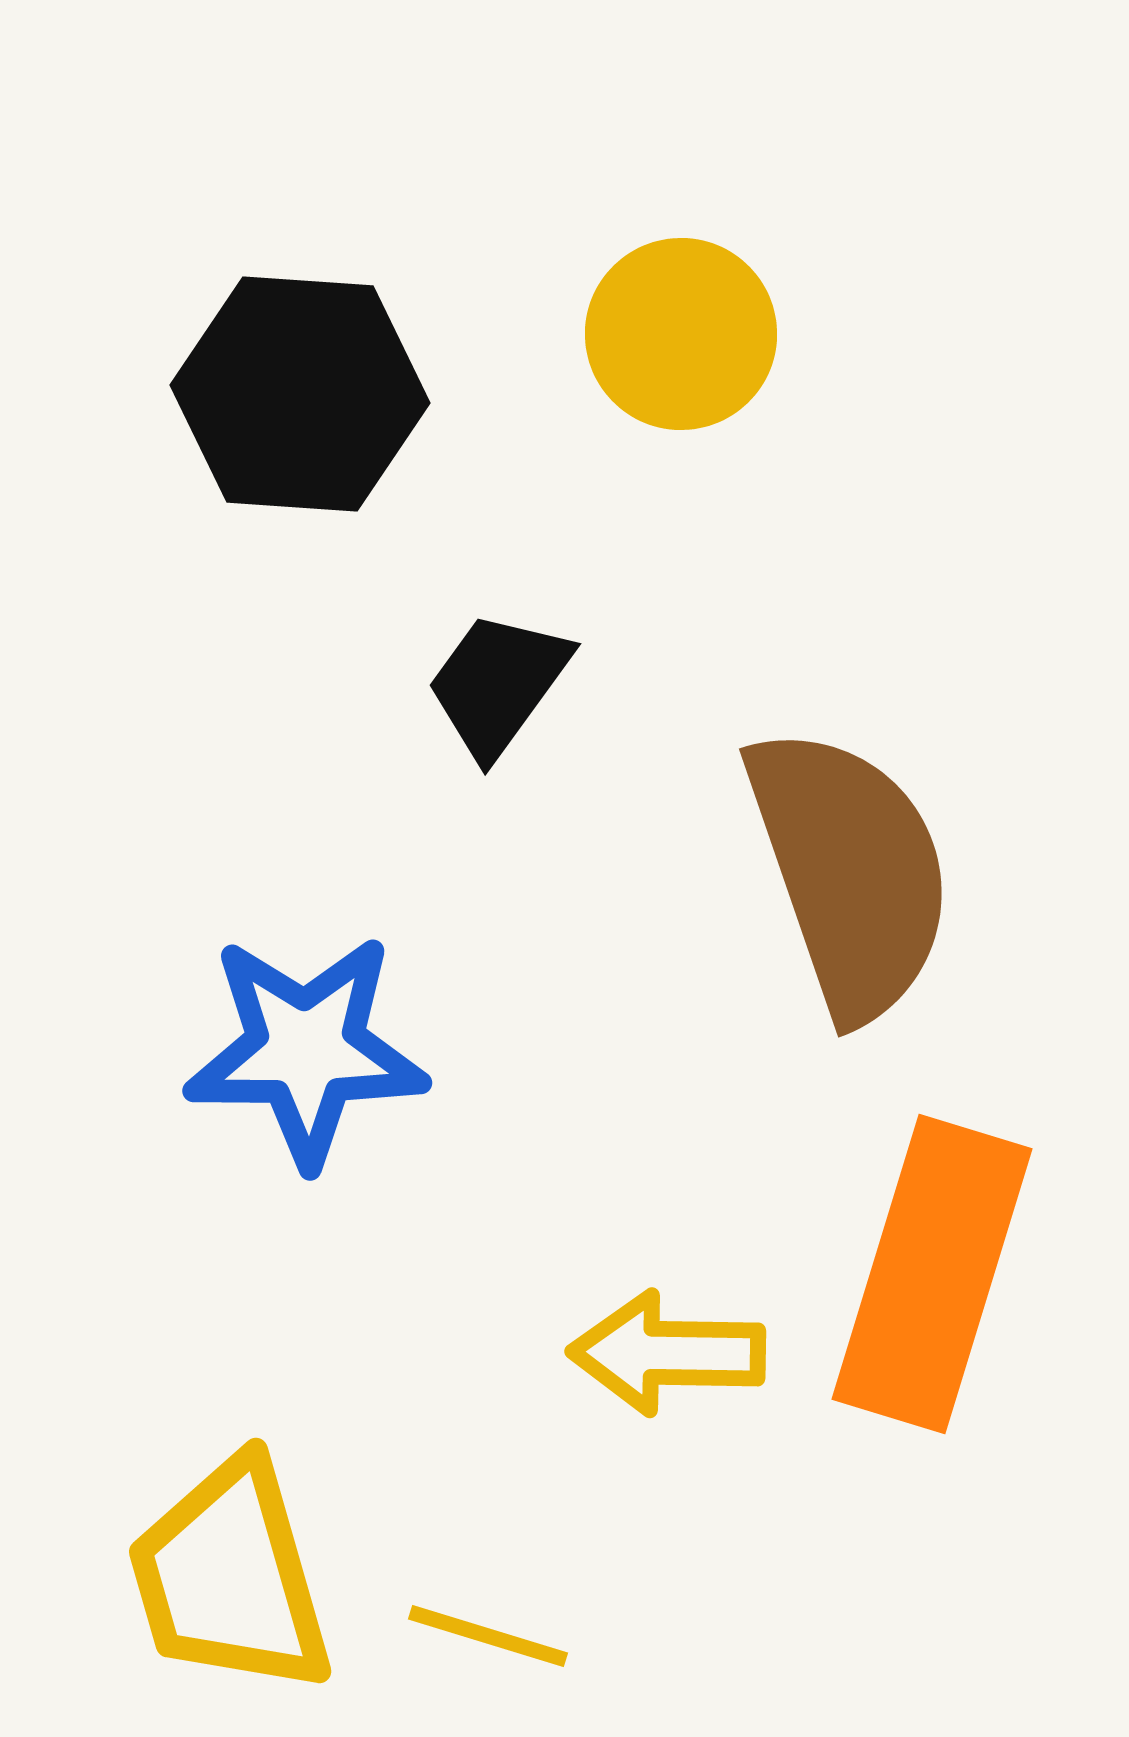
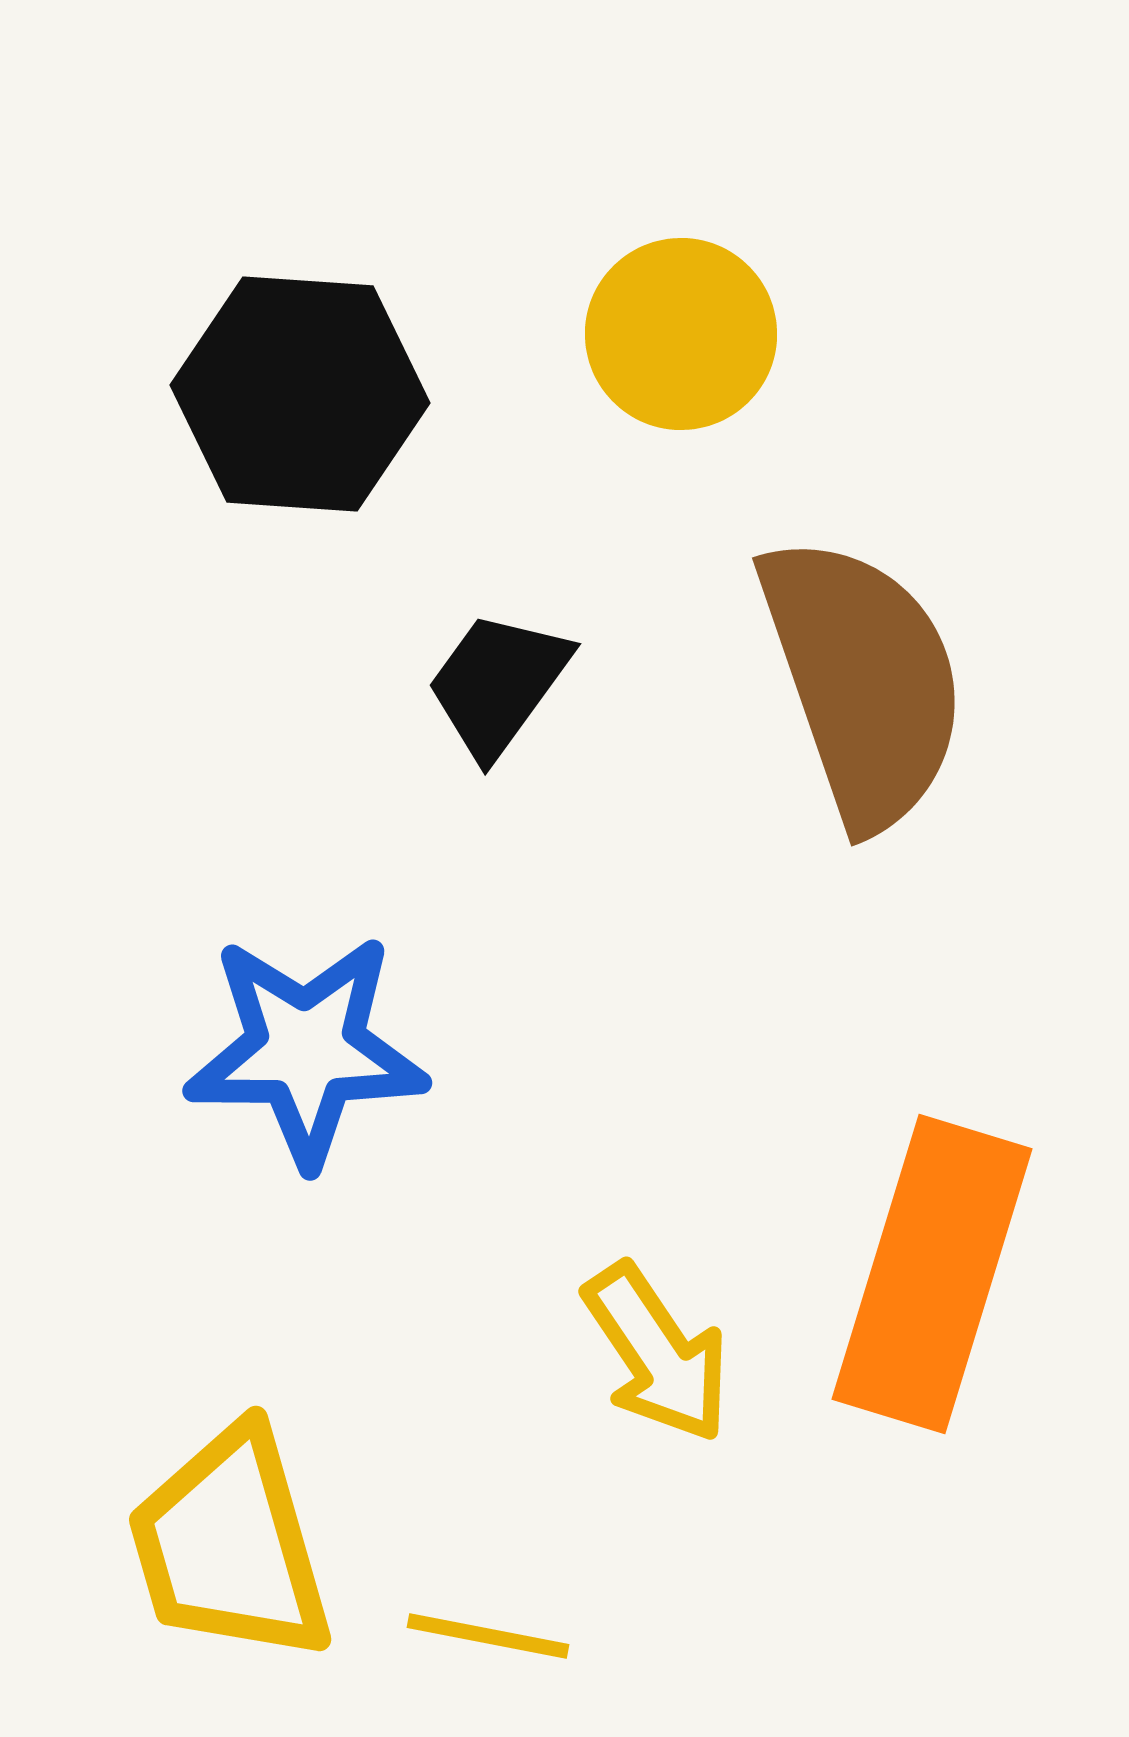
brown semicircle: moved 13 px right, 191 px up
yellow arrow: moved 10 px left; rotated 125 degrees counterclockwise
yellow trapezoid: moved 32 px up
yellow line: rotated 6 degrees counterclockwise
